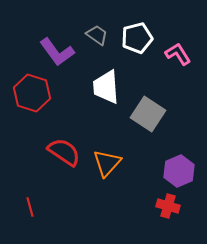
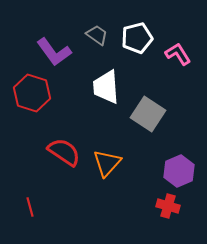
purple L-shape: moved 3 px left
